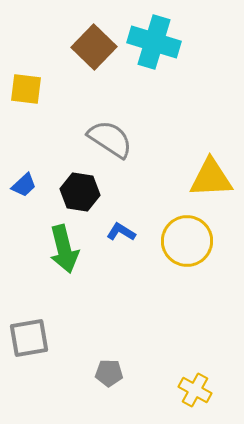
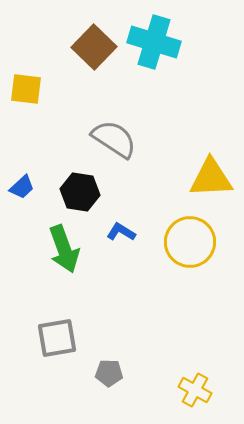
gray semicircle: moved 4 px right
blue trapezoid: moved 2 px left, 2 px down
yellow circle: moved 3 px right, 1 px down
green arrow: rotated 6 degrees counterclockwise
gray square: moved 28 px right
